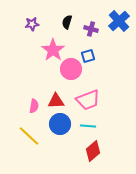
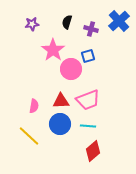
red triangle: moved 5 px right
